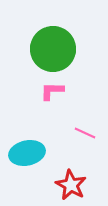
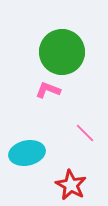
green circle: moved 9 px right, 3 px down
pink L-shape: moved 4 px left, 1 px up; rotated 20 degrees clockwise
pink line: rotated 20 degrees clockwise
